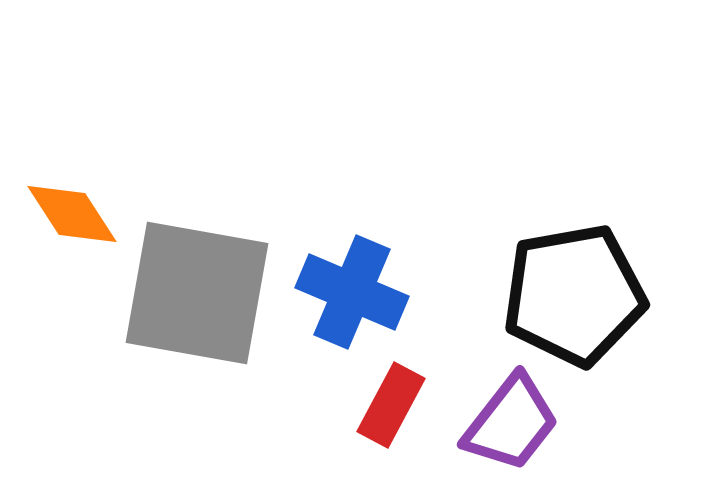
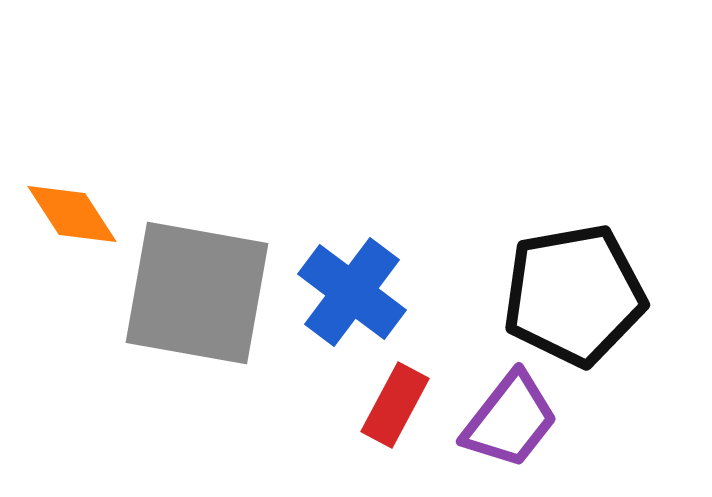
blue cross: rotated 14 degrees clockwise
red rectangle: moved 4 px right
purple trapezoid: moved 1 px left, 3 px up
